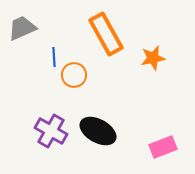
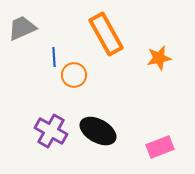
orange star: moved 6 px right
pink rectangle: moved 3 px left
